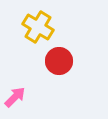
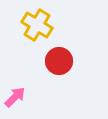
yellow cross: moved 1 px left, 2 px up
